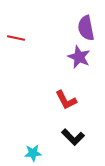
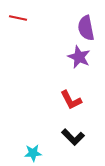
red line: moved 2 px right, 20 px up
red L-shape: moved 5 px right
